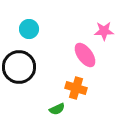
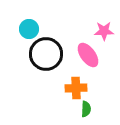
pink ellipse: moved 3 px right
black circle: moved 27 px right, 13 px up
orange cross: rotated 20 degrees counterclockwise
green semicircle: moved 29 px right; rotated 63 degrees counterclockwise
